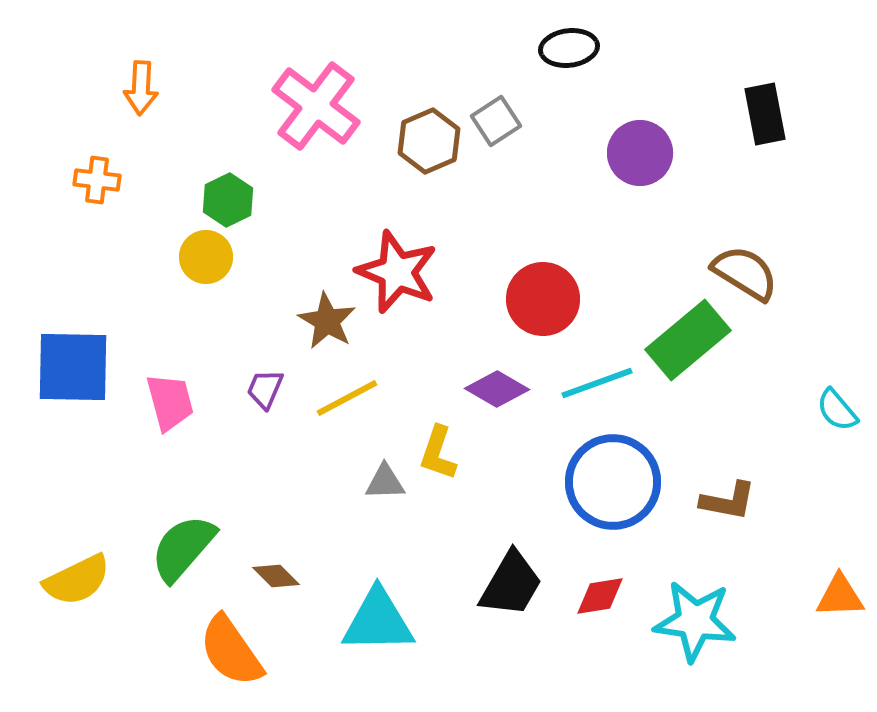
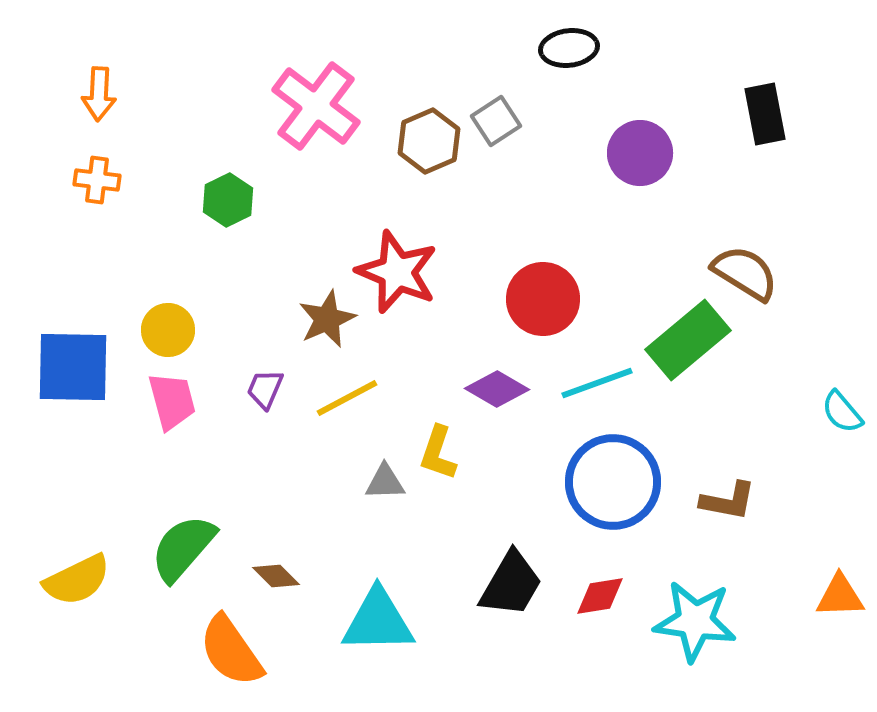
orange arrow: moved 42 px left, 6 px down
yellow circle: moved 38 px left, 73 px down
brown star: moved 2 px up; rotated 18 degrees clockwise
pink trapezoid: moved 2 px right, 1 px up
cyan semicircle: moved 5 px right, 2 px down
